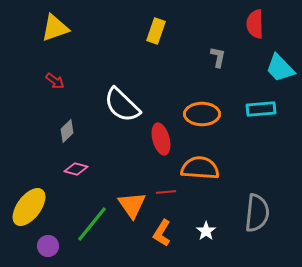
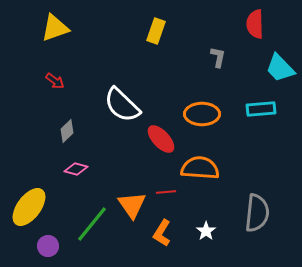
red ellipse: rotated 28 degrees counterclockwise
